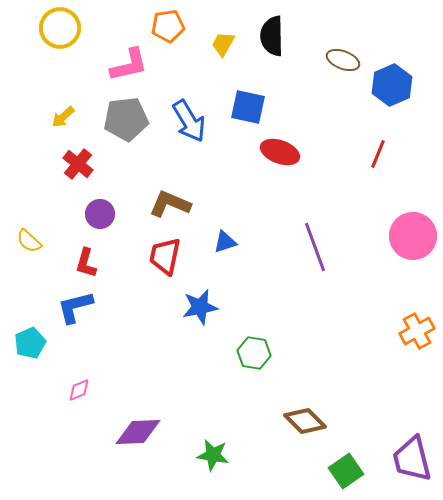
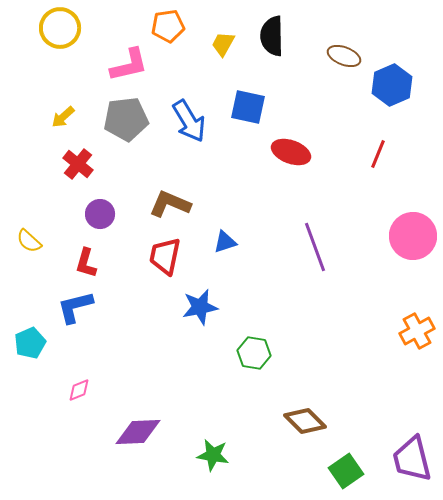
brown ellipse: moved 1 px right, 4 px up
red ellipse: moved 11 px right
